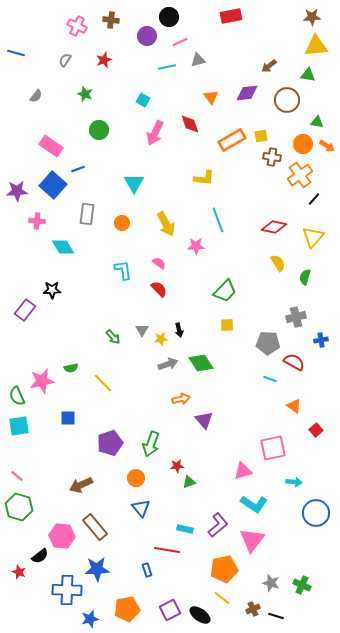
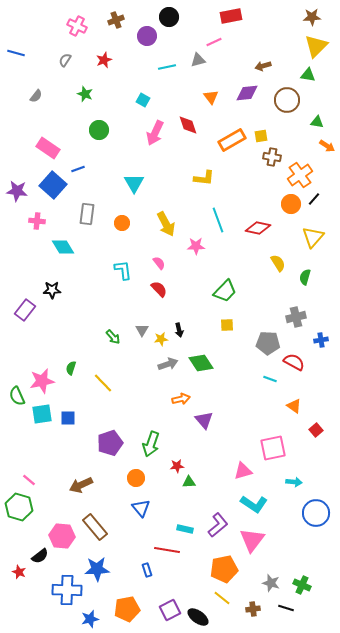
brown cross at (111, 20): moved 5 px right; rotated 28 degrees counterclockwise
pink line at (180, 42): moved 34 px right
yellow triangle at (316, 46): rotated 40 degrees counterclockwise
brown arrow at (269, 66): moved 6 px left; rotated 21 degrees clockwise
red diamond at (190, 124): moved 2 px left, 1 px down
orange circle at (303, 144): moved 12 px left, 60 px down
pink rectangle at (51, 146): moved 3 px left, 2 px down
purple star at (17, 191): rotated 10 degrees clockwise
red diamond at (274, 227): moved 16 px left, 1 px down
pink semicircle at (159, 263): rotated 16 degrees clockwise
green semicircle at (71, 368): rotated 120 degrees clockwise
cyan square at (19, 426): moved 23 px right, 12 px up
pink line at (17, 476): moved 12 px right, 4 px down
green triangle at (189, 482): rotated 16 degrees clockwise
brown cross at (253, 609): rotated 16 degrees clockwise
black ellipse at (200, 615): moved 2 px left, 2 px down
black line at (276, 616): moved 10 px right, 8 px up
